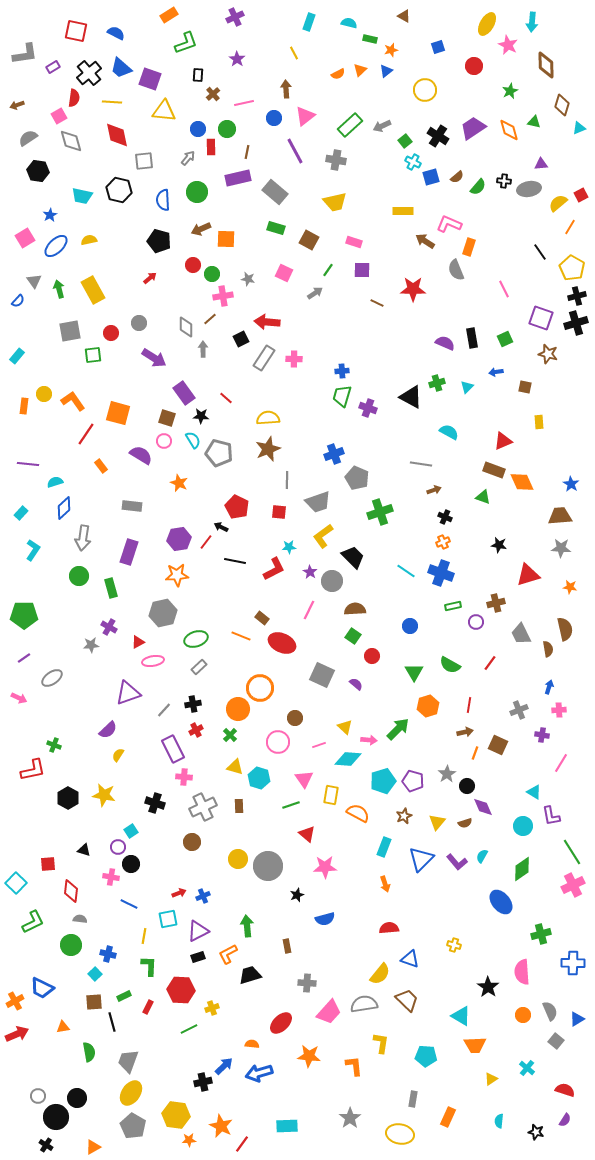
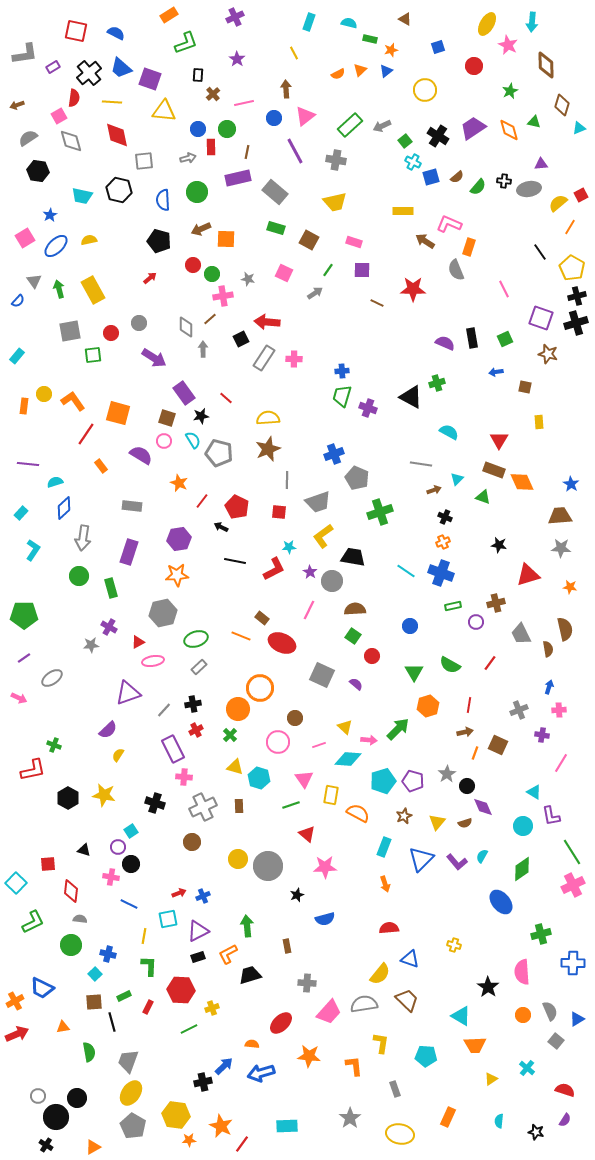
brown triangle at (404, 16): moved 1 px right, 3 px down
gray arrow at (188, 158): rotated 35 degrees clockwise
cyan triangle at (467, 387): moved 10 px left, 92 px down
black star at (201, 416): rotated 14 degrees counterclockwise
red triangle at (503, 441): moved 4 px left, 1 px up; rotated 36 degrees counterclockwise
red line at (206, 542): moved 4 px left, 41 px up
black trapezoid at (353, 557): rotated 35 degrees counterclockwise
blue arrow at (259, 1073): moved 2 px right
gray rectangle at (413, 1099): moved 18 px left, 10 px up; rotated 28 degrees counterclockwise
